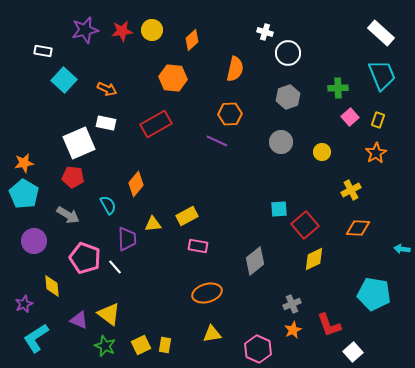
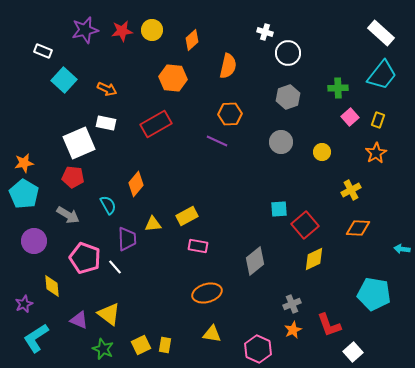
white rectangle at (43, 51): rotated 12 degrees clockwise
orange semicircle at (235, 69): moved 7 px left, 3 px up
cyan trapezoid at (382, 75): rotated 60 degrees clockwise
yellow triangle at (212, 334): rotated 18 degrees clockwise
green star at (105, 346): moved 2 px left, 3 px down
